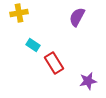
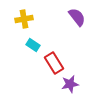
yellow cross: moved 5 px right, 6 px down
purple semicircle: rotated 114 degrees clockwise
purple star: moved 18 px left, 3 px down
